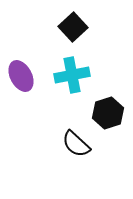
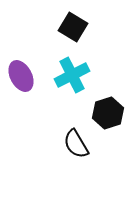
black square: rotated 16 degrees counterclockwise
cyan cross: rotated 16 degrees counterclockwise
black semicircle: rotated 16 degrees clockwise
